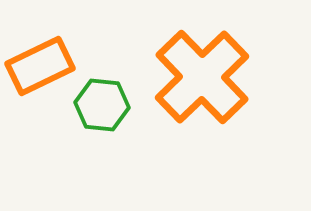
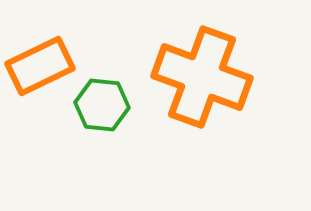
orange cross: rotated 26 degrees counterclockwise
